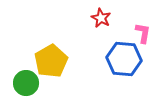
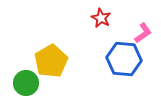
pink L-shape: rotated 45 degrees clockwise
